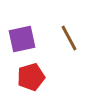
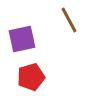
brown line: moved 18 px up
